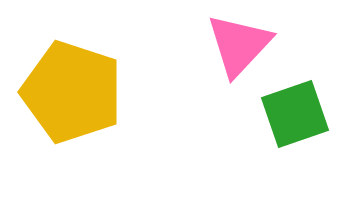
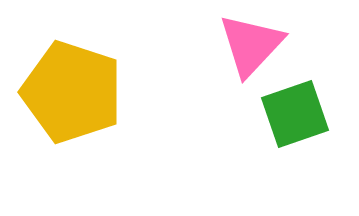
pink triangle: moved 12 px right
